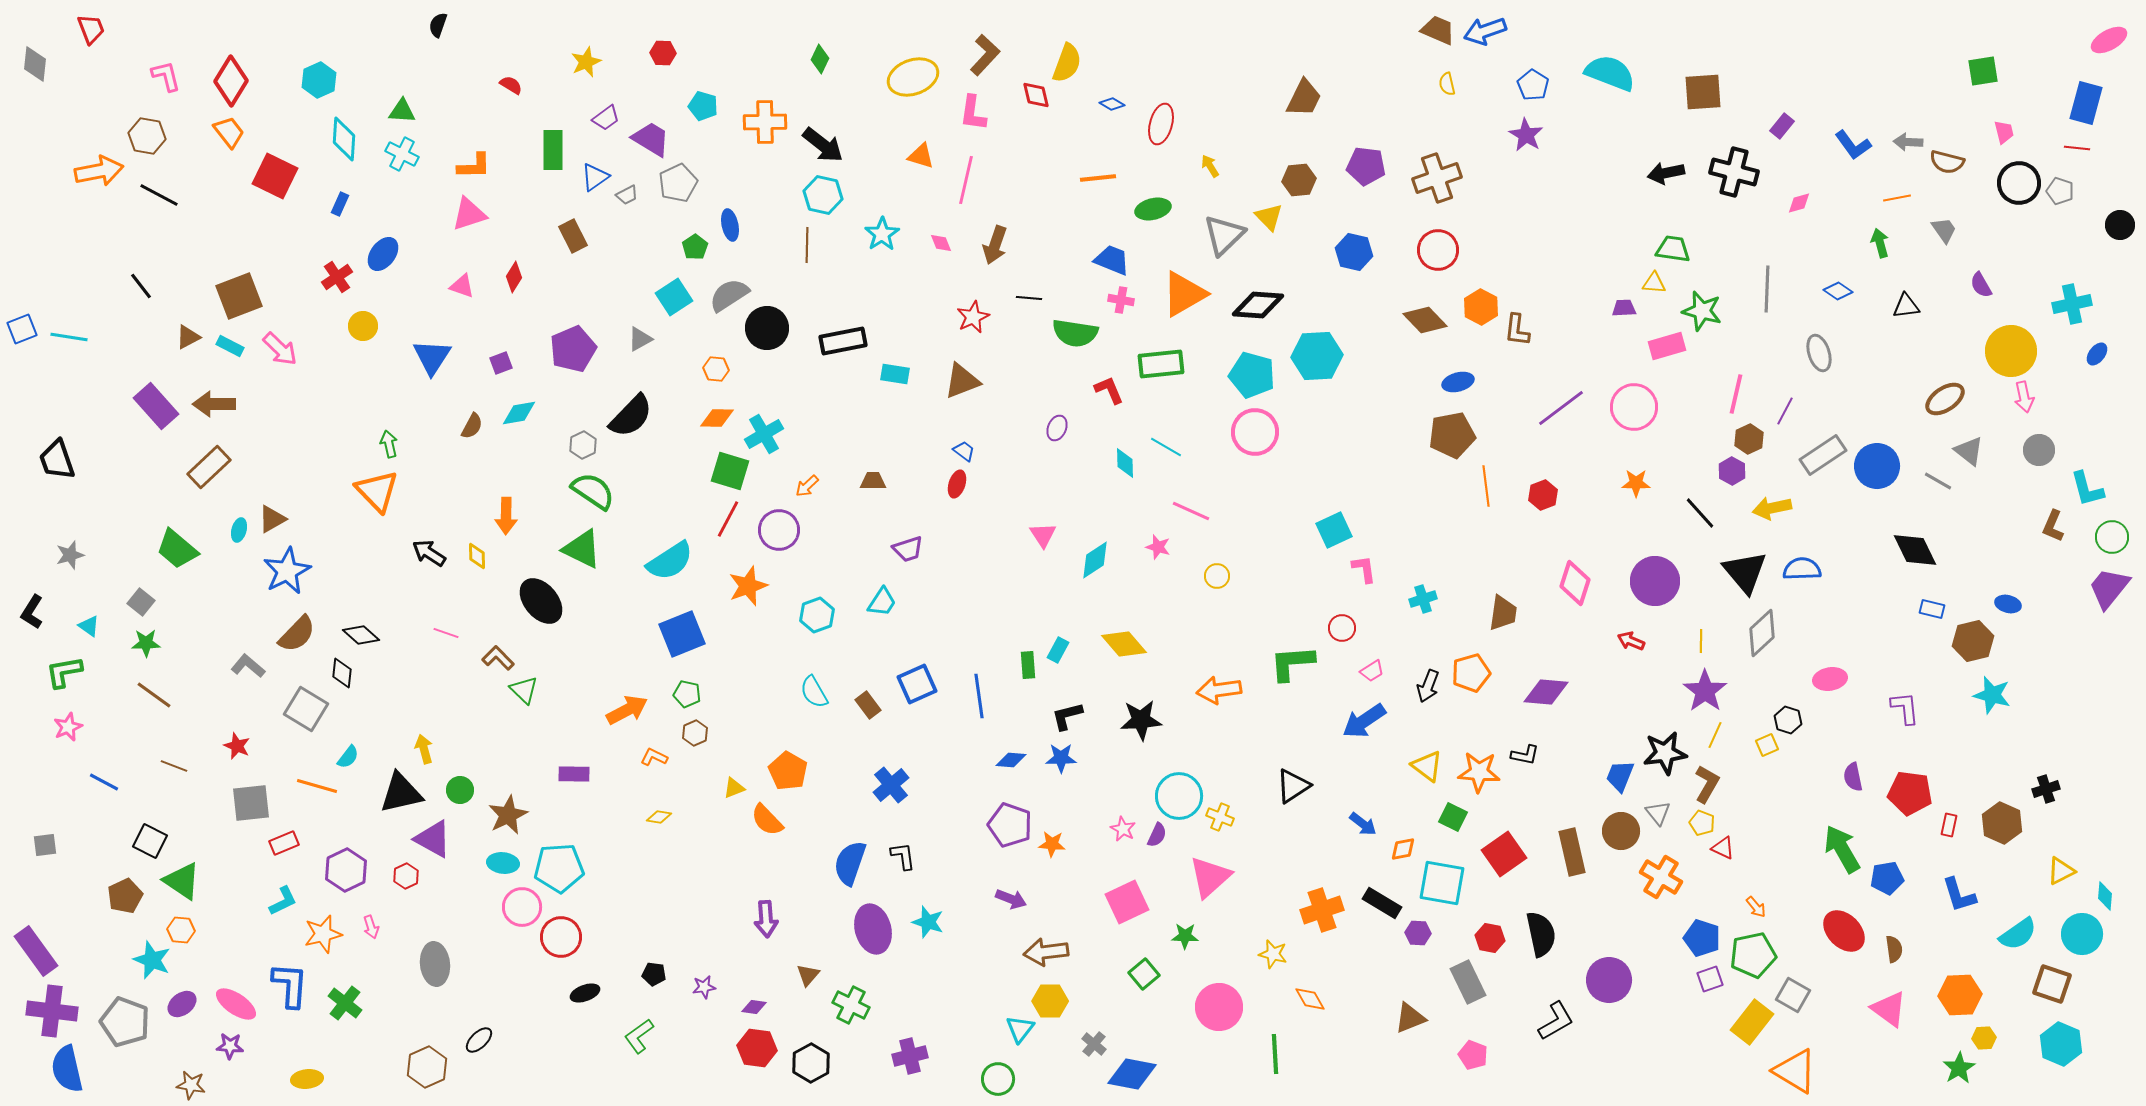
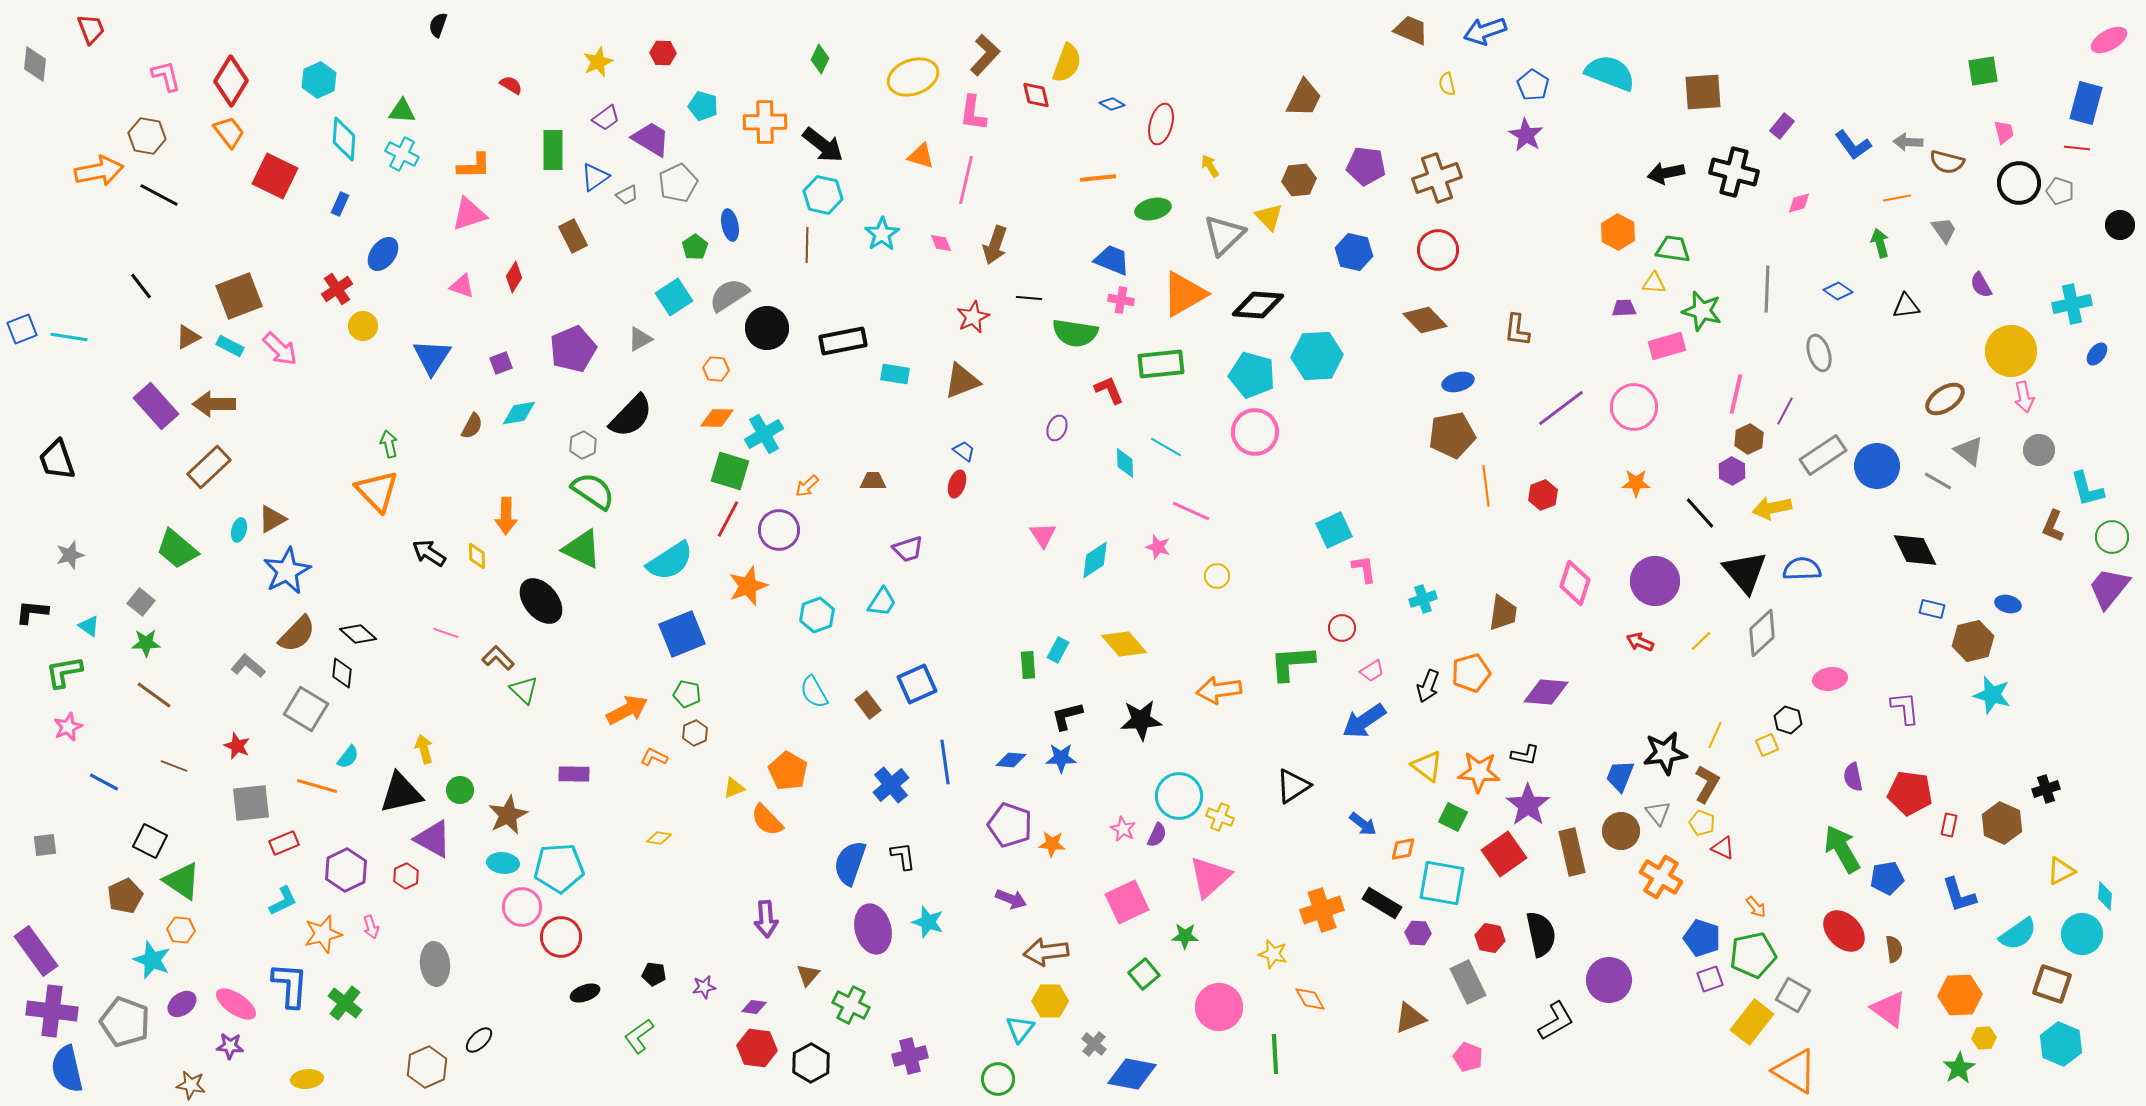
brown trapezoid at (1438, 30): moved 27 px left
yellow star at (586, 62): moved 12 px right
red cross at (337, 277): moved 12 px down
orange hexagon at (1481, 307): moved 137 px right, 75 px up
black L-shape at (32, 612): rotated 64 degrees clockwise
black diamond at (361, 635): moved 3 px left, 1 px up
red arrow at (1631, 641): moved 9 px right, 1 px down
yellow line at (1701, 641): rotated 45 degrees clockwise
purple star at (1705, 691): moved 177 px left, 114 px down
blue line at (979, 696): moved 34 px left, 66 px down
yellow diamond at (659, 817): moved 21 px down
pink pentagon at (1473, 1055): moved 5 px left, 2 px down
